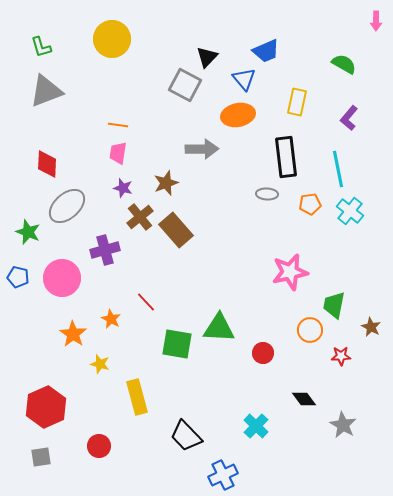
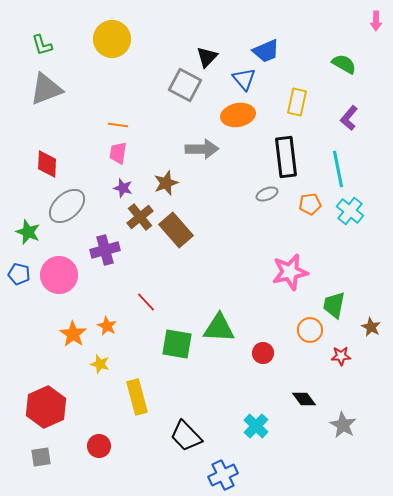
green L-shape at (41, 47): moved 1 px right, 2 px up
gray triangle at (46, 91): moved 2 px up
gray ellipse at (267, 194): rotated 25 degrees counterclockwise
blue pentagon at (18, 277): moved 1 px right, 3 px up
pink circle at (62, 278): moved 3 px left, 3 px up
orange star at (111, 319): moved 4 px left, 7 px down
